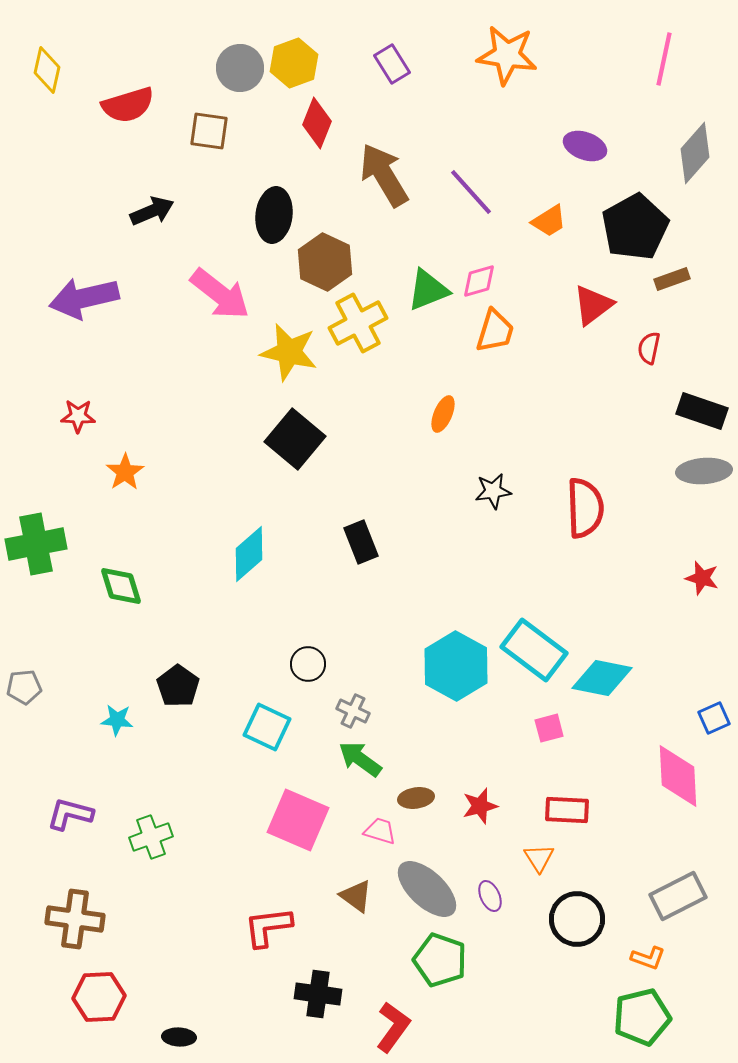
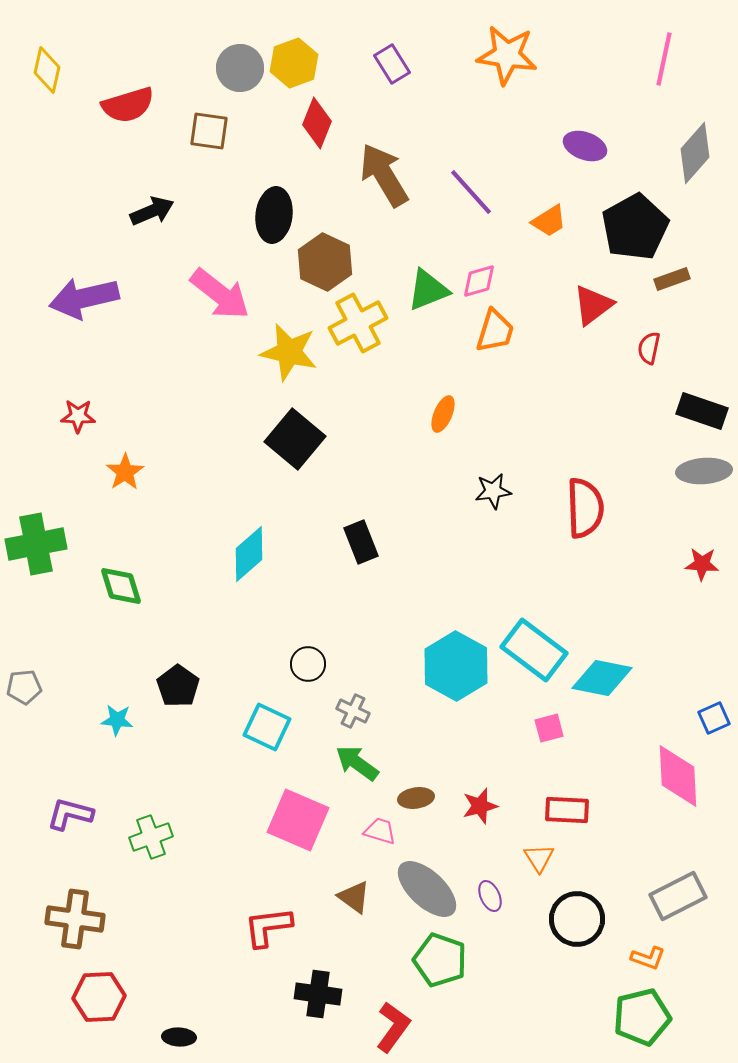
red star at (702, 578): moved 14 px up; rotated 12 degrees counterclockwise
green arrow at (360, 759): moved 3 px left, 4 px down
brown triangle at (356, 896): moved 2 px left, 1 px down
